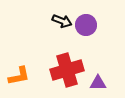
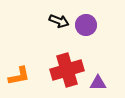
black arrow: moved 3 px left
